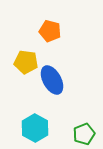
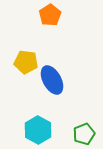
orange pentagon: moved 16 px up; rotated 25 degrees clockwise
cyan hexagon: moved 3 px right, 2 px down
